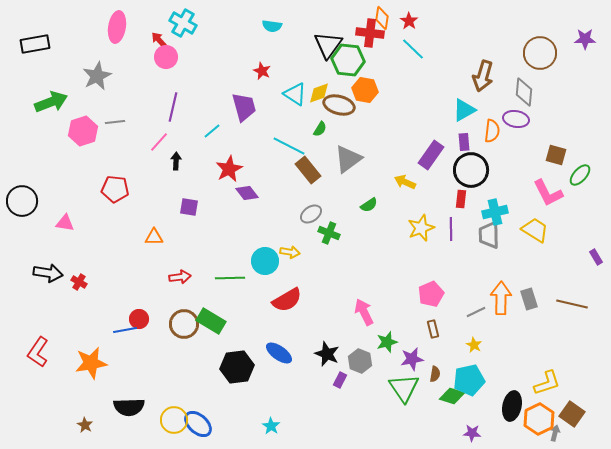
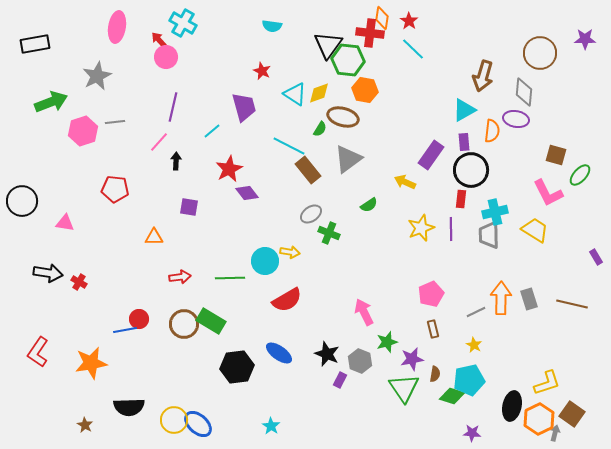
brown ellipse at (339, 105): moved 4 px right, 12 px down
